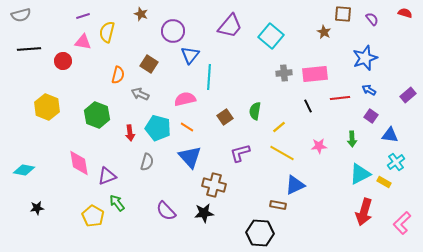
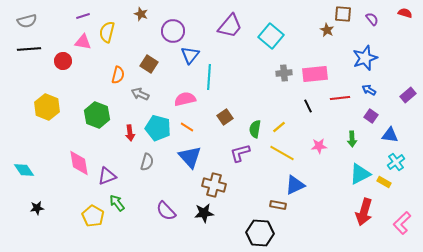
gray semicircle at (21, 15): moved 6 px right, 6 px down
brown star at (324, 32): moved 3 px right, 2 px up
green semicircle at (255, 111): moved 18 px down
cyan diamond at (24, 170): rotated 45 degrees clockwise
